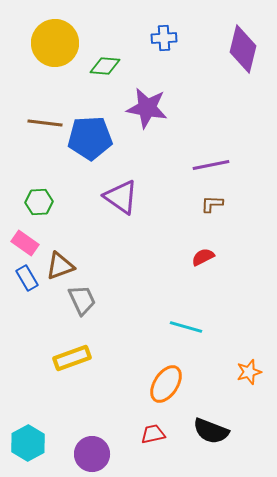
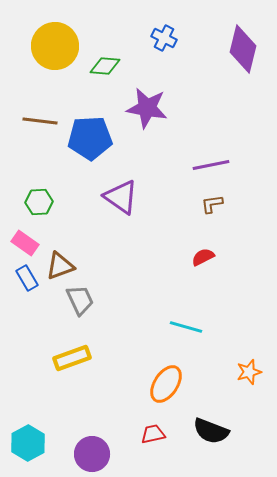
blue cross: rotated 30 degrees clockwise
yellow circle: moved 3 px down
brown line: moved 5 px left, 2 px up
brown L-shape: rotated 10 degrees counterclockwise
gray trapezoid: moved 2 px left
